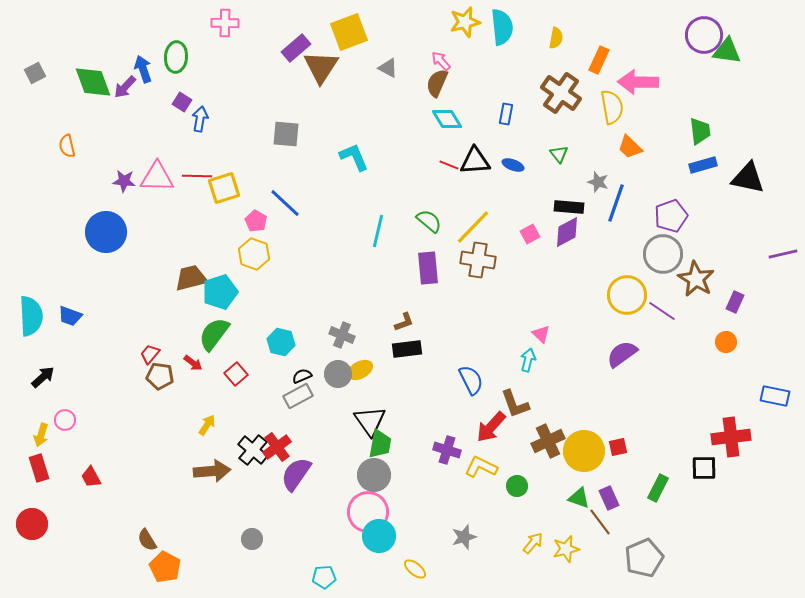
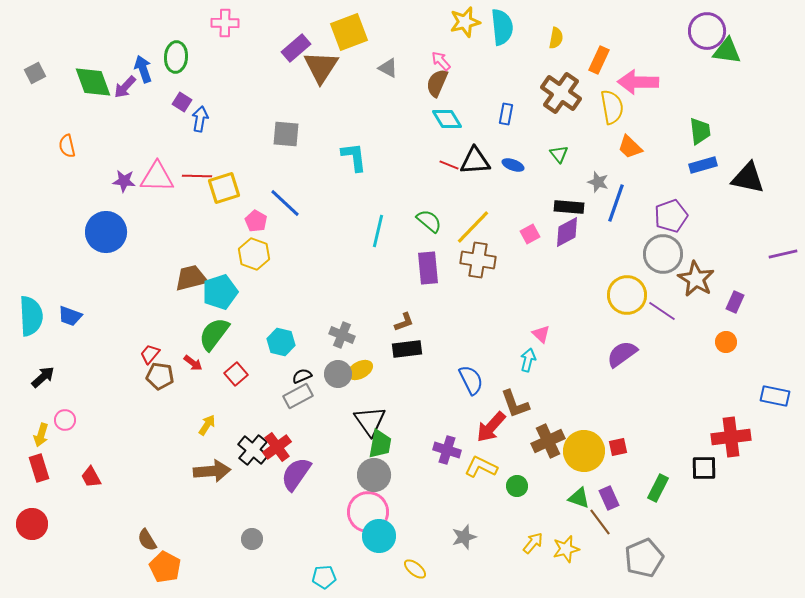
purple circle at (704, 35): moved 3 px right, 4 px up
cyan L-shape at (354, 157): rotated 16 degrees clockwise
